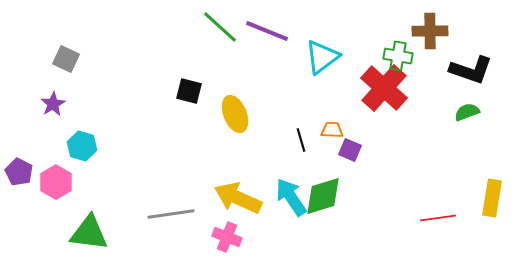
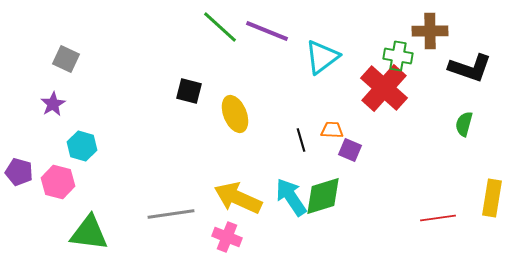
black L-shape: moved 1 px left, 2 px up
green semicircle: moved 3 px left, 12 px down; rotated 55 degrees counterclockwise
purple pentagon: rotated 12 degrees counterclockwise
pink hexagon: moved 2 px right; rotated 16 degrees counterclockwise
